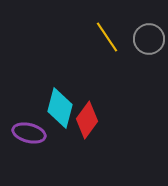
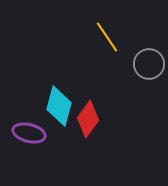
gray circle: moved 25 px down
cyan diamond: moved 1 px left, 2 px up
red diamond: moved 1 px right, 1 px up
